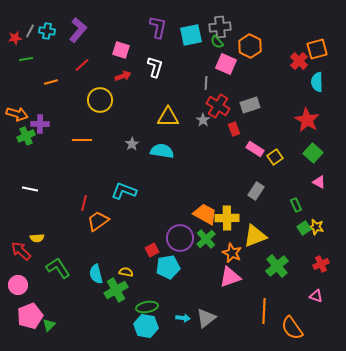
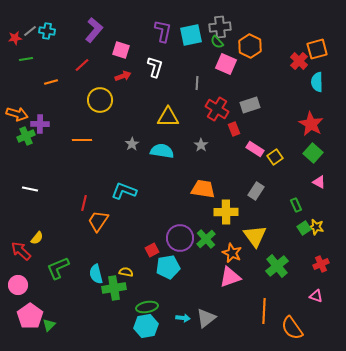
purple L-shape at (158, 27): moved 5 px right, 4 px down
purple L-shape at (78, 30): moved 16 px right
gray line at (30, 31): rotated 24 degrees clockwise
gray line at (206, 83): moved 9 px left
red cross at (218, 106): moved 1 px left, 3 px down
gray star at (203, 120): moved 2 px left, 25 px down
red star at (307, 120): moved 4 px right, 4 px down
orange trapezoid at (205, 214): moved 2 px left, 25 px up; rotated 20 degrees counterclockwise
yellow cross at (227, 218): moved 1 px left, 6 px up
orange trapezoid at (98, 221): rotated 20 degrees counterclockwise
yellow triangle at (255, 236): rotated 45 degrees counterclockwise
yellow semicircle at (37, 238): rotated 48 degrees counterclockwise
green L-shape at (58, 268): rotated 80 degrees counterclockwise
green cross at (116, 290): moved 2 px left, 2 px up; rotated 20 degrees clockwise
pink pentagon at (30, 316): rotated 15 degrees counterclockwise
cyan hexagon at (146, 326): rotated 20 degrees counterclockwise
